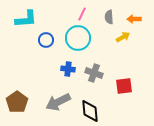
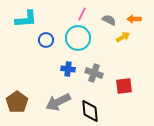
gray semicircle: moved 3 px down; rotated 120 degrees clockwise
